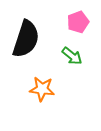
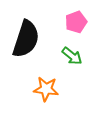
pink pentagon: moved 2 px left
orange star: moved 4 px right
